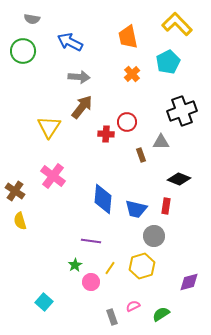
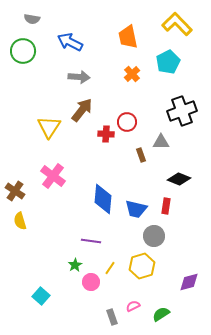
brown arrow: moved 3 px down
cyan square: moved 3 px left, 6 px up
